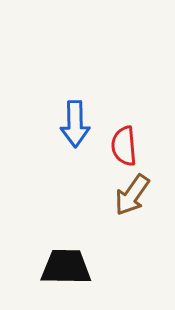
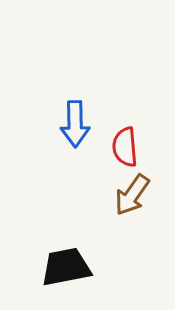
red semicircle: moved 1 px right, 1 px down
black trapezoid: rotated 12 degrees counterclockwise
